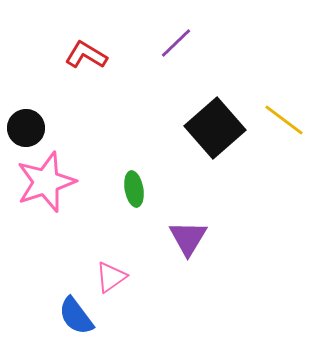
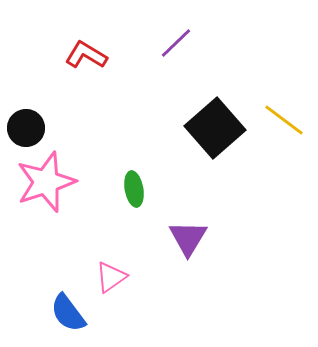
blue semicircle: moved 8 px left, 3 px up
